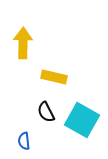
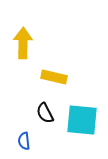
black semicircle: moved 1 px left, 1 px down
cyan square: rotated 24 degrees counterclockwise
